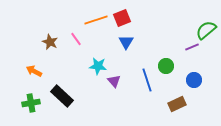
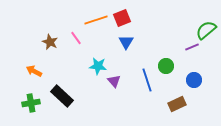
pink line: moved 1 px up
